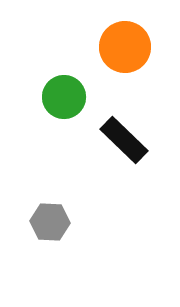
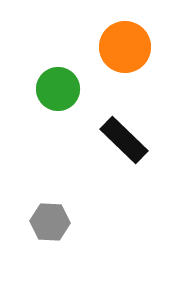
green circle: moved 6 px left, 8 px up
